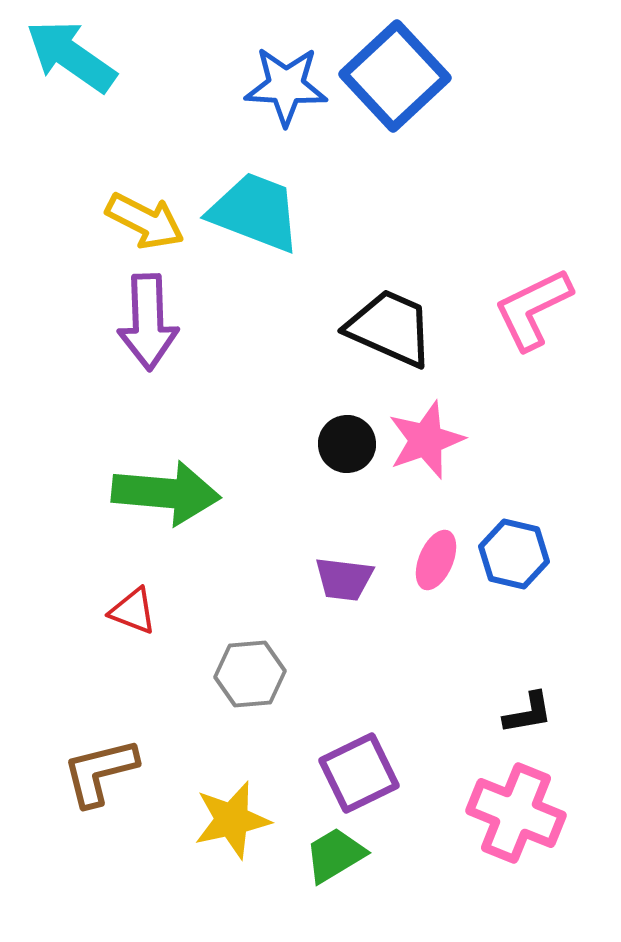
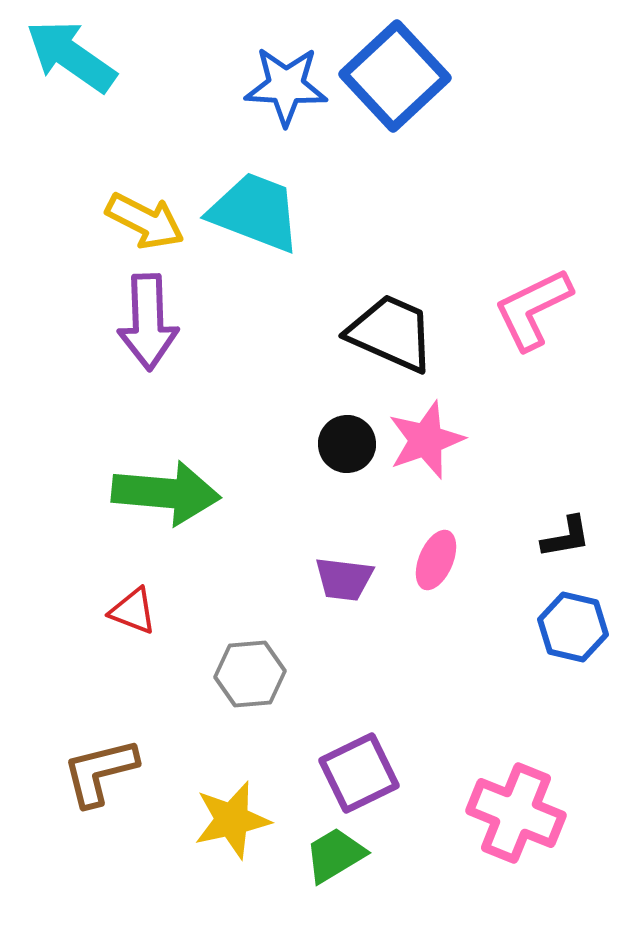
black trapezoid: moved 1 px right, 5 px down
blue hexagon: moved 59 px right, 73 px down
black L-shape: moved 38 px right, 176 px up
